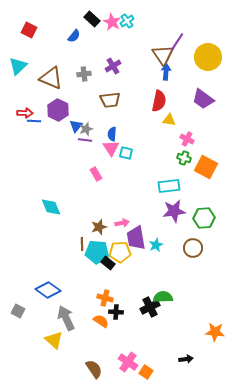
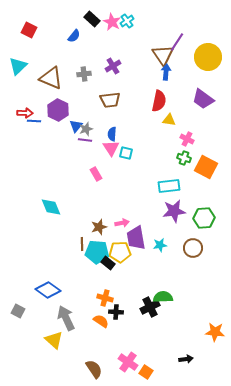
cyan star at (156, 245): moved 4 px right; rotated 16 degrees clockwise
